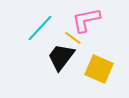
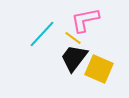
pink L-shape: moved 1 px left
cyan line: moved 2 px right, 6 px down
black trapezoid: moved 13 px right, 1 px down
